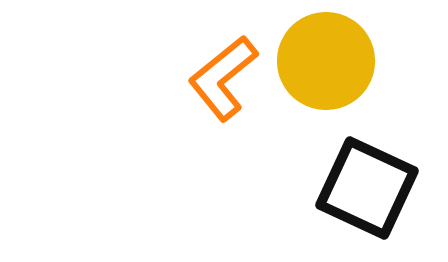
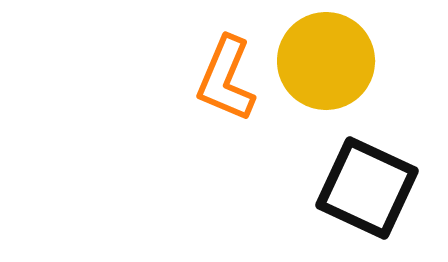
orange L-shape: moved 3 px right, 1 px down; rotated 28 degrees counterclockwise
